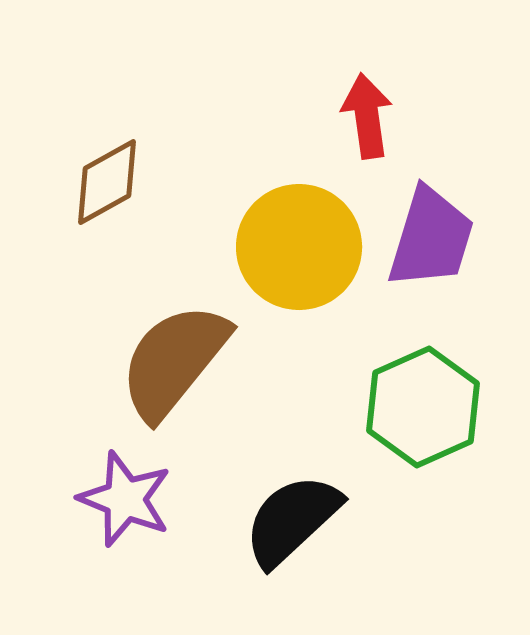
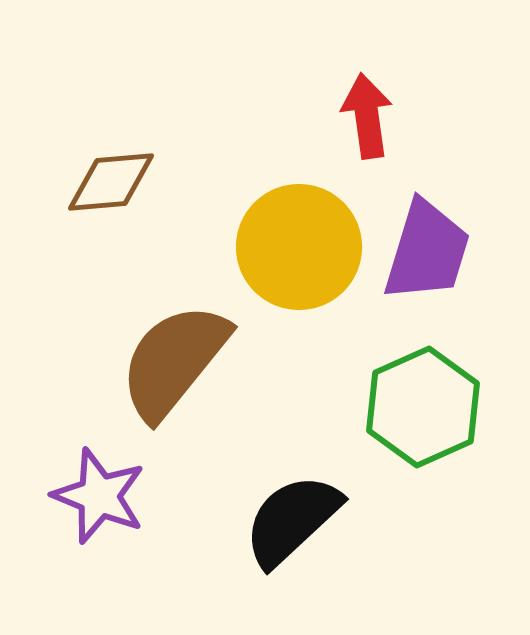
brown diamond: moved 4 px right; rotated 24 degrees clockwise
purple trapezoid: moved 4 px left, 13 px down
purple star: moved 26 px left, 3 px up
